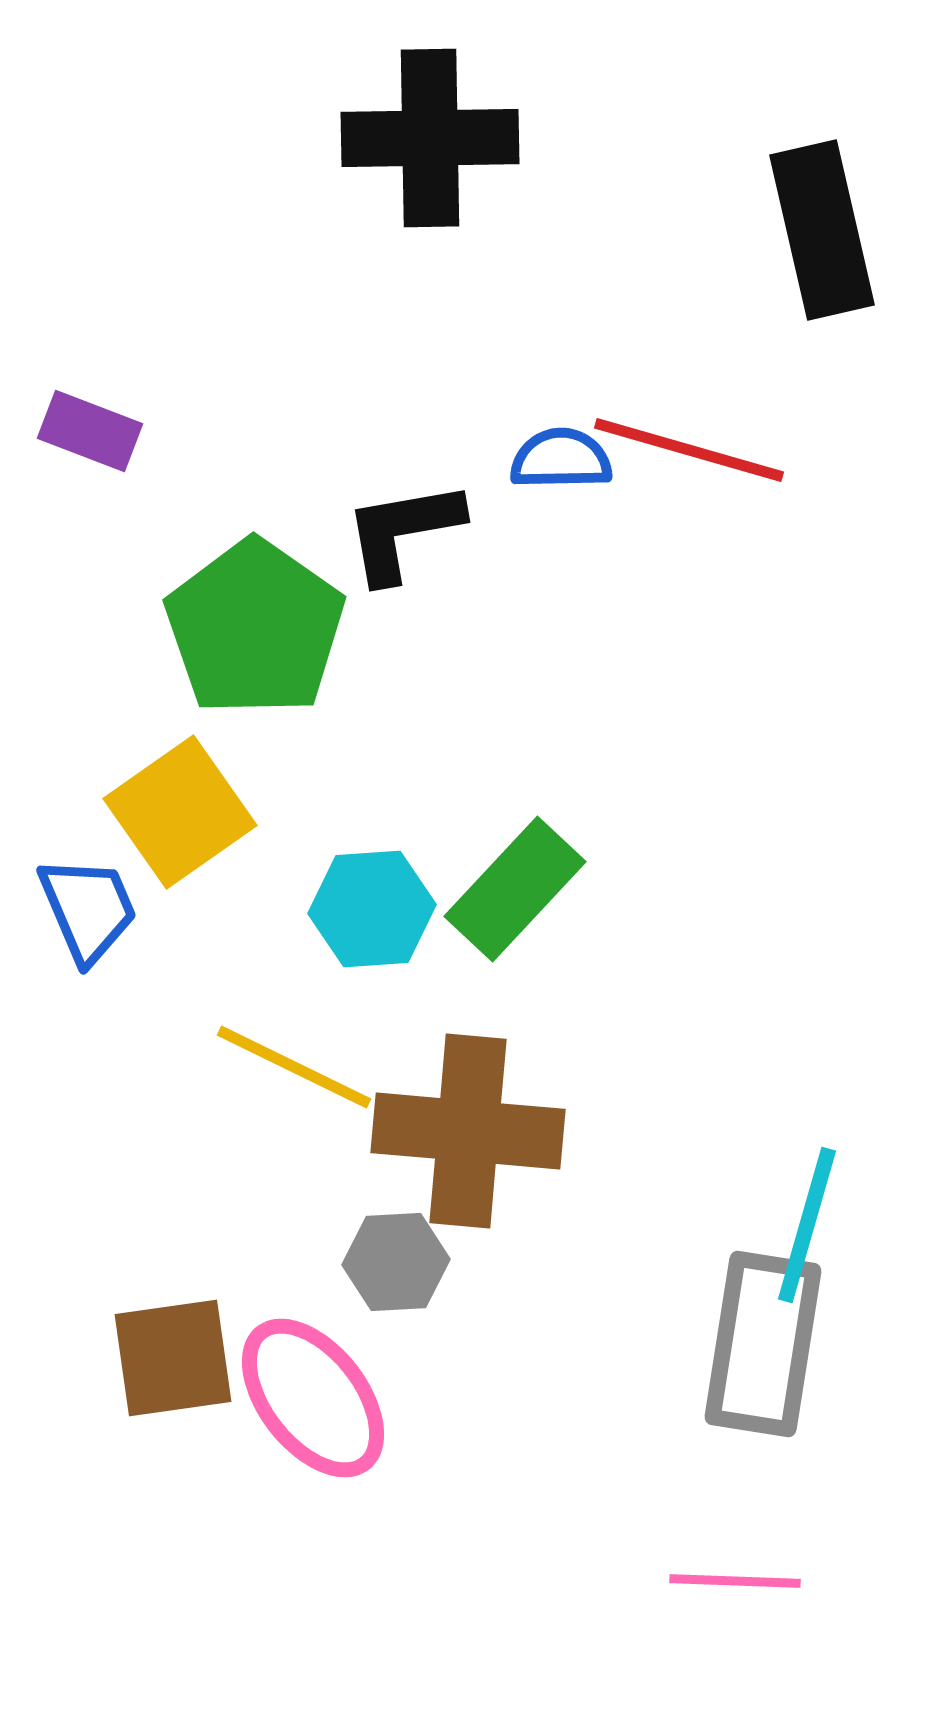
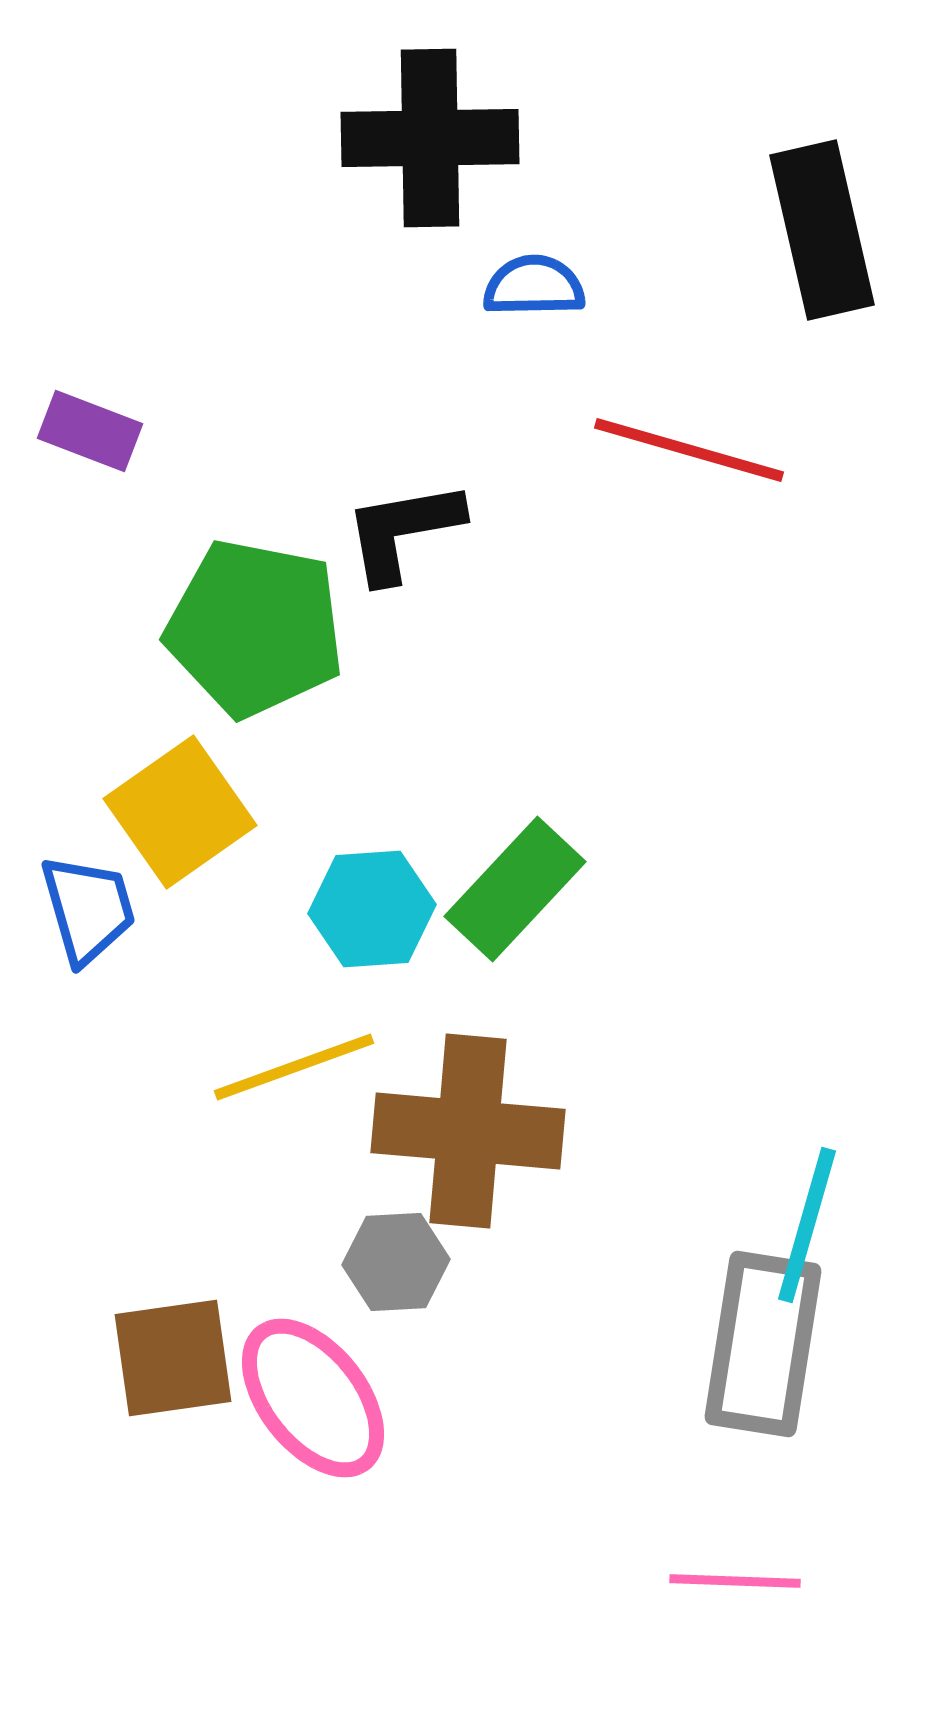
blue semicircle: moved 27 px left, 173 px up
green pentagon: rotated 24 degrees counterclockwise
blue trapezoid: rotated 7 degrees clockwise
yellow line: rotated 46 degrees counterclockwise
